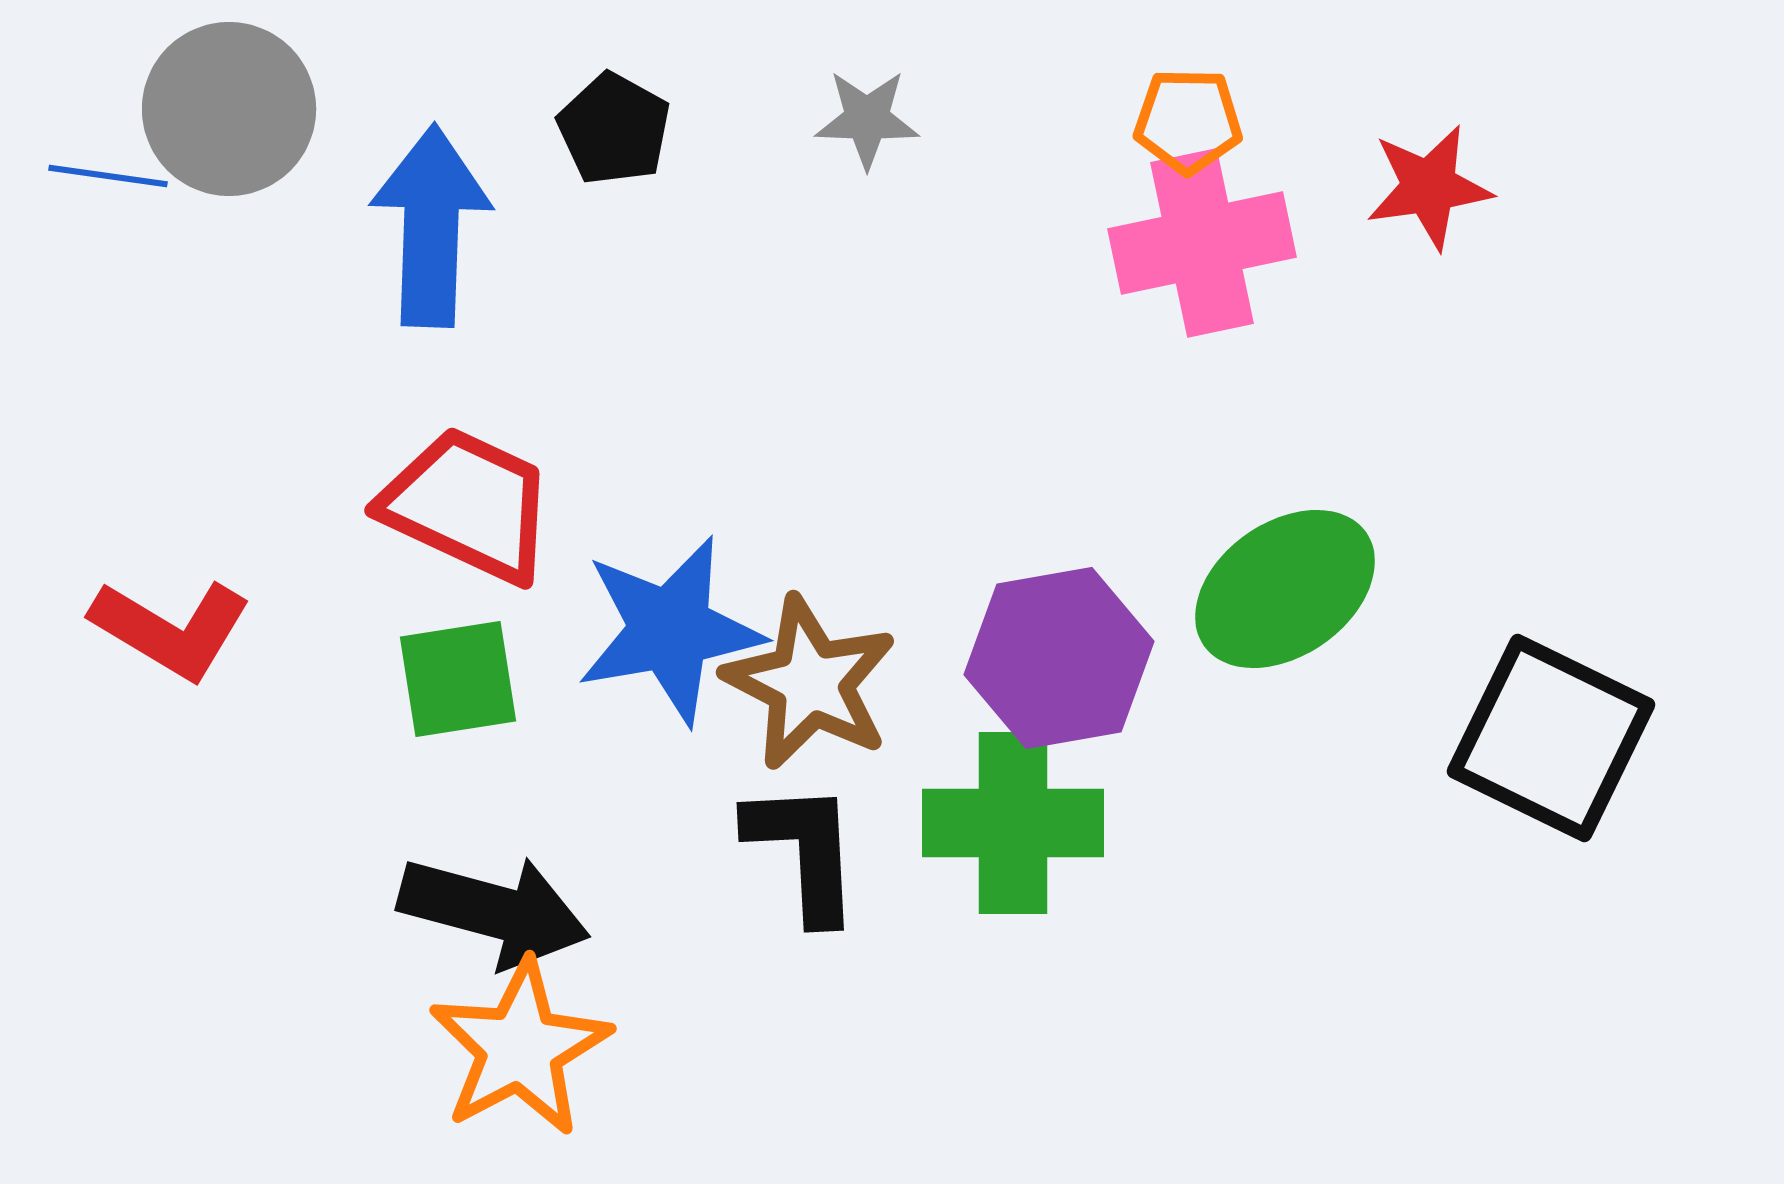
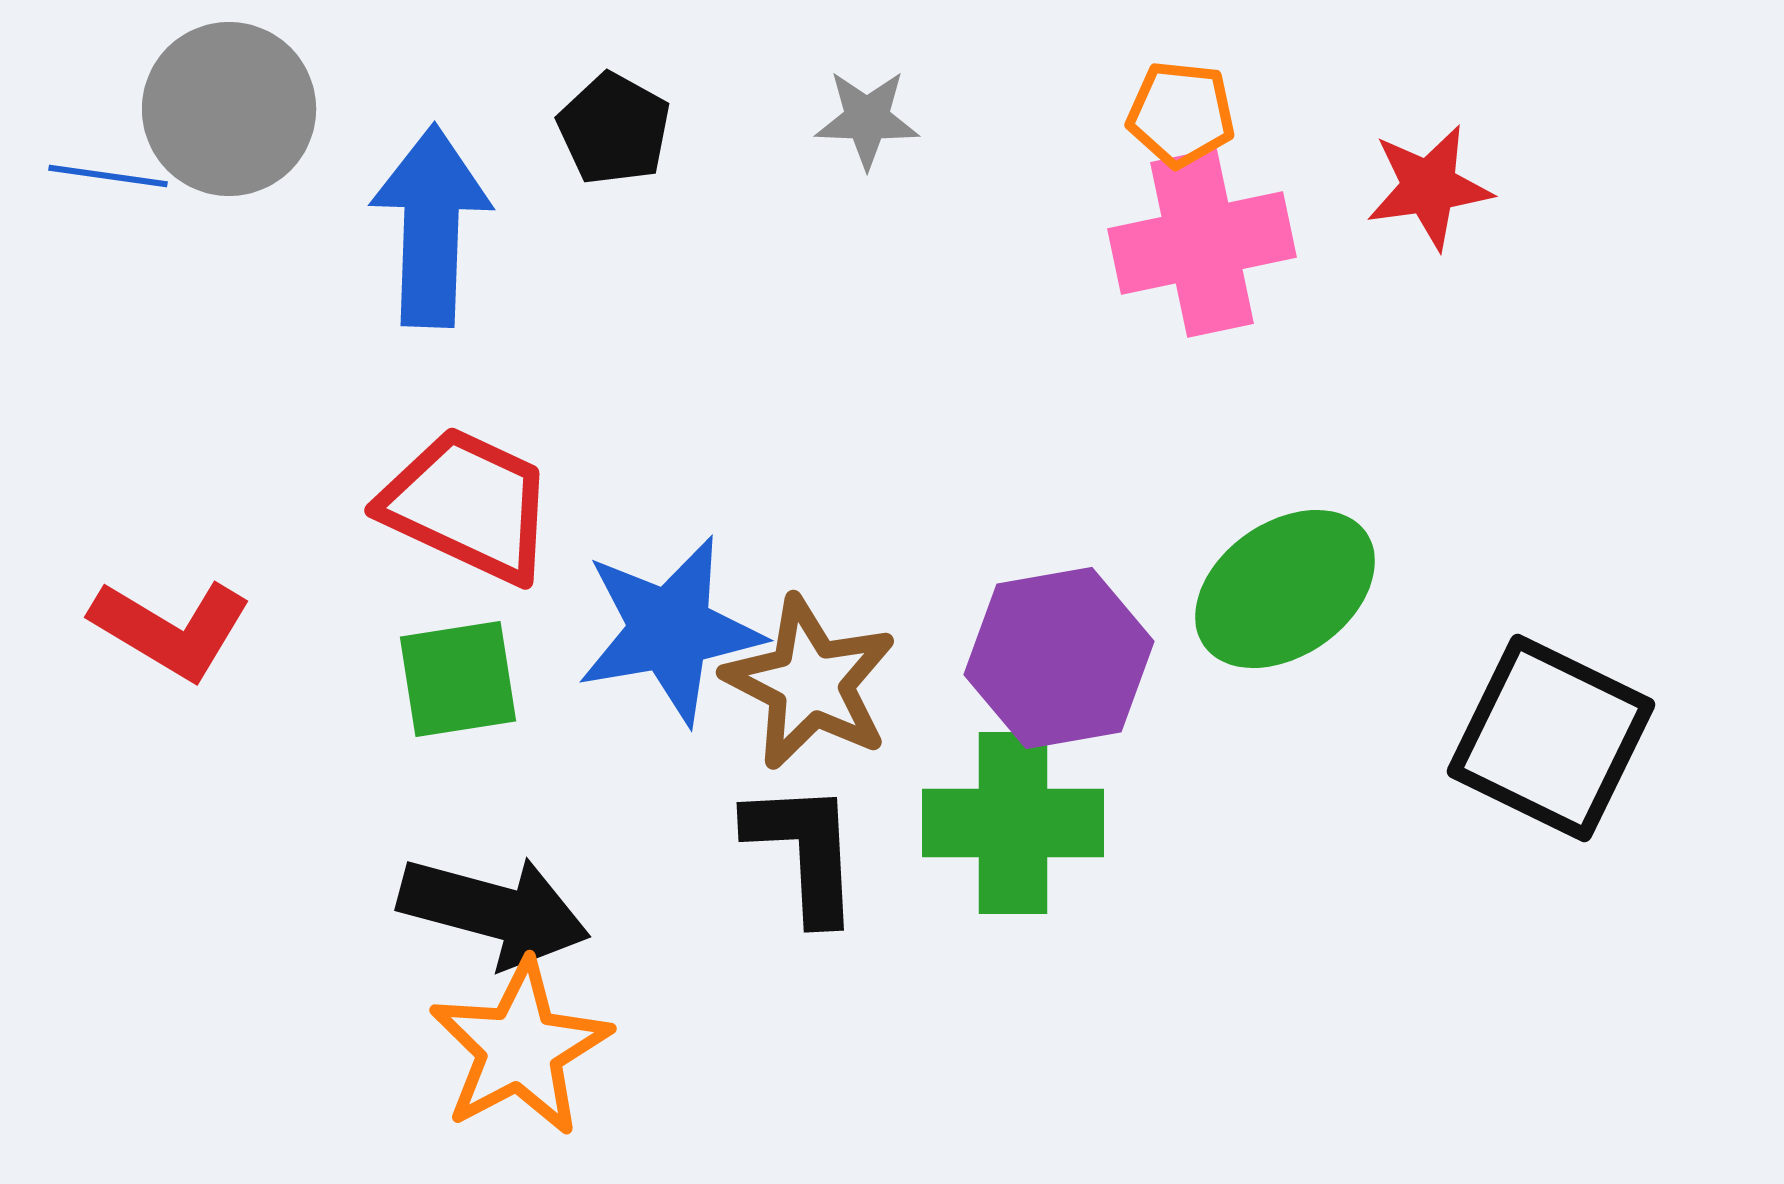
orange pentagon: moved 7 px left, 7 px up; rotated 5 degrees clockwise
